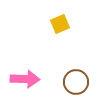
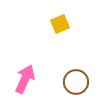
pink arrow: rotated 68 degrees counterclockwise
